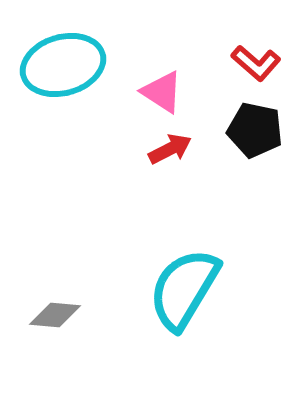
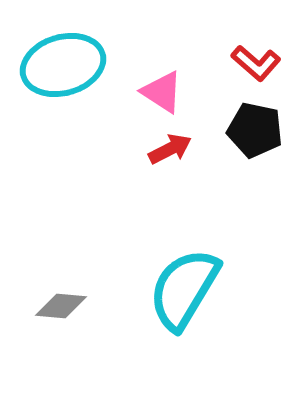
gray diamond: moved 6 px right, 9 px up
